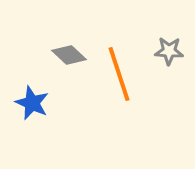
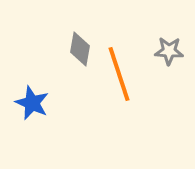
gray diamond: moved 11 px right, 6 px up; rotated 56 degrees clockwise
